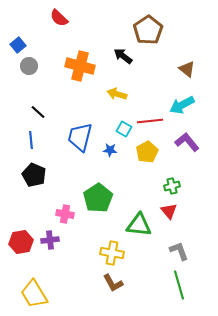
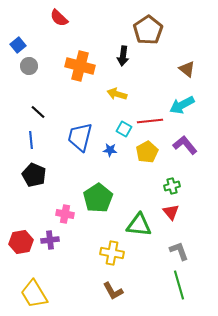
black arrow: rotated 120 degrees counterclockwise
purple L-shape: moved 2 px left, 3 px down
red triangle: moved 2 px right, 1 px down
brown L-shape: moved 8 px down
